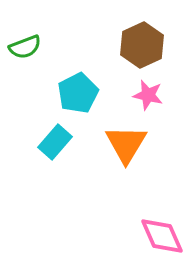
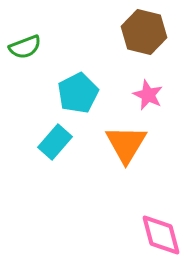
brown hexagon: moved 2 px right, 13 px up; rotated 21 degrees counterclockwise
pink star: rotated 12 degrees clockwise
pink diamond: moved 1 px left, 1 px up; rotated 9 degrees clockwise
